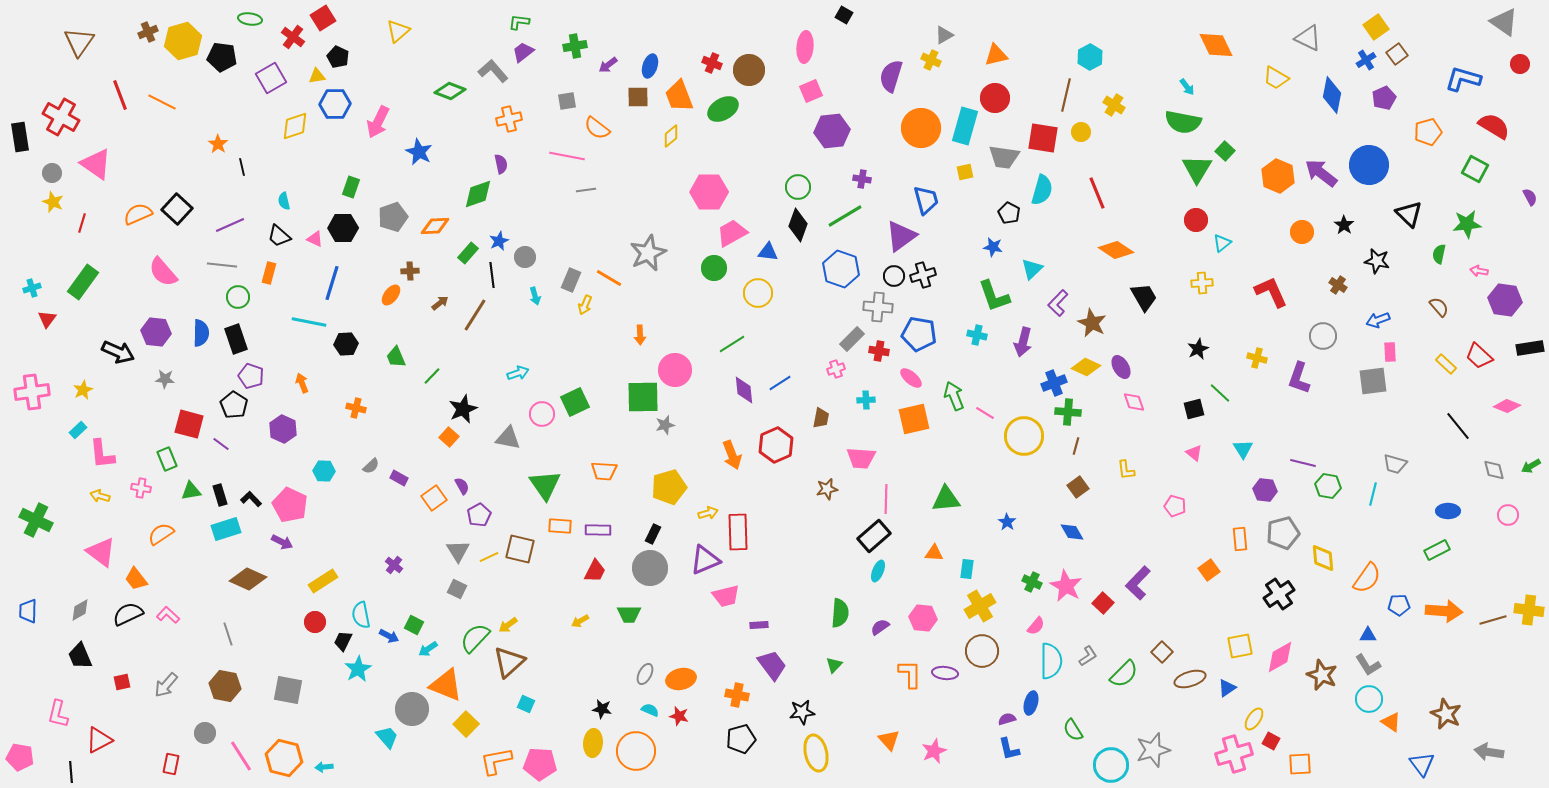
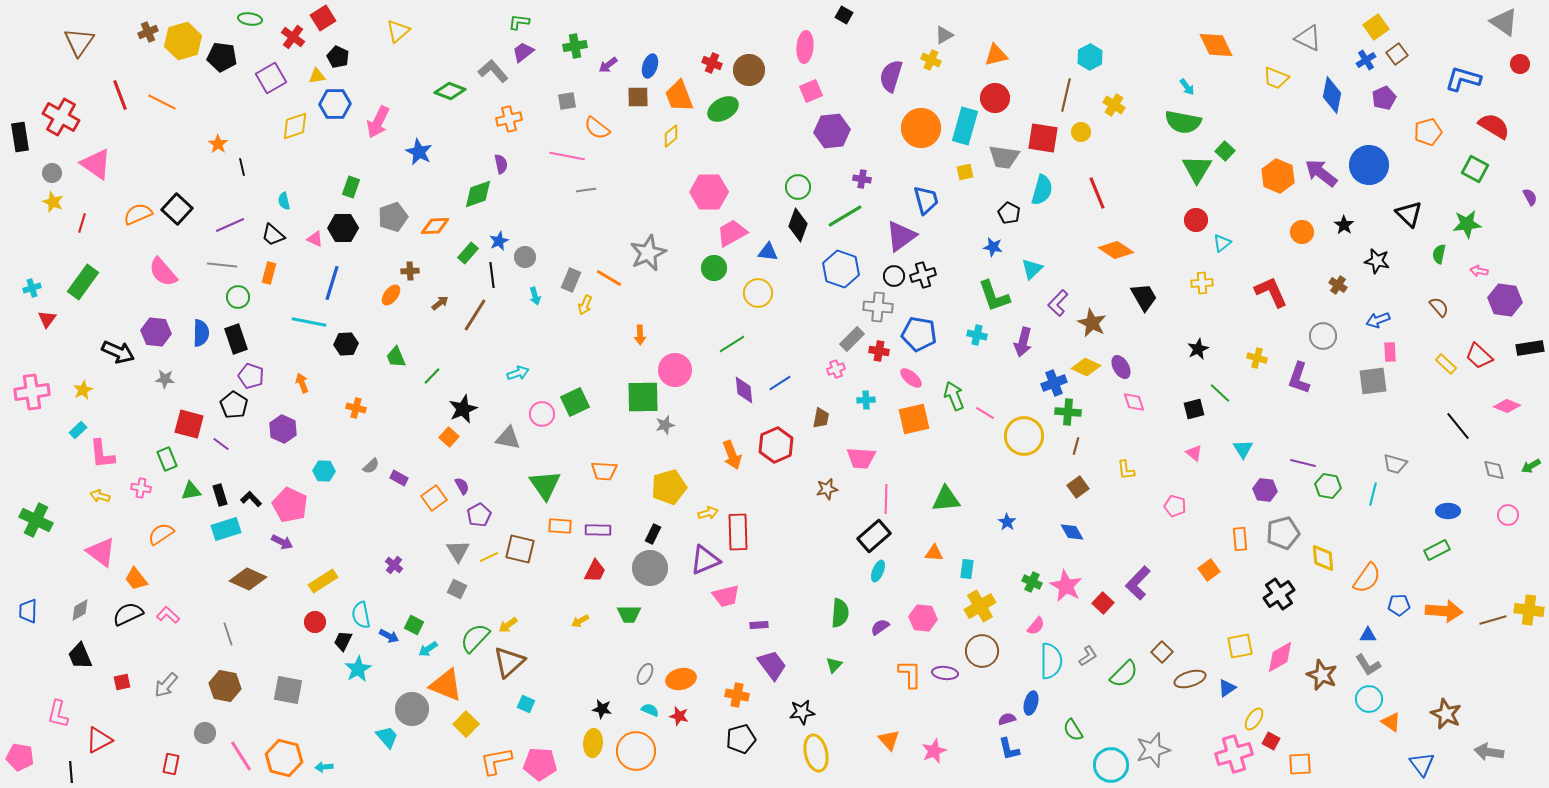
yellow trapezoid at (1276, 78): rotated 8 degrees counterclockwise
black trapezoid at (279, 236): moved 6 px left, 1 px up
